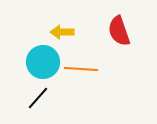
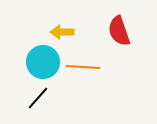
orange line: moved 2 px right, 2 px up
